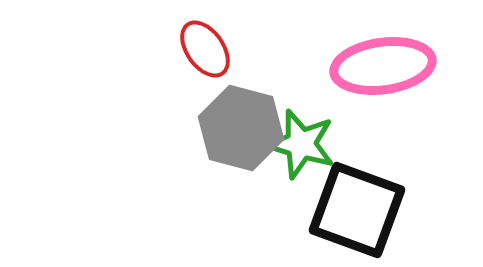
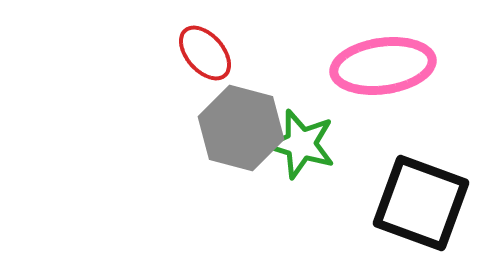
red ellipse: moved 4 px down; rotated 6 degrees counterclockwise
black square: moved 64 px right, 7 px up
